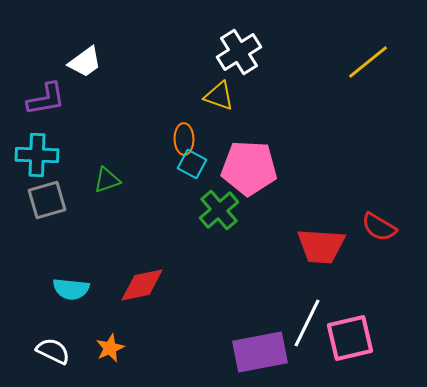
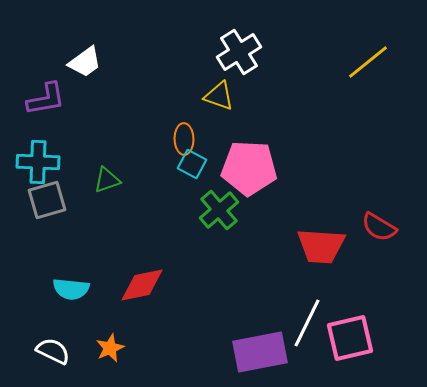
cyan cross: moved 1 px right, 7 px down
